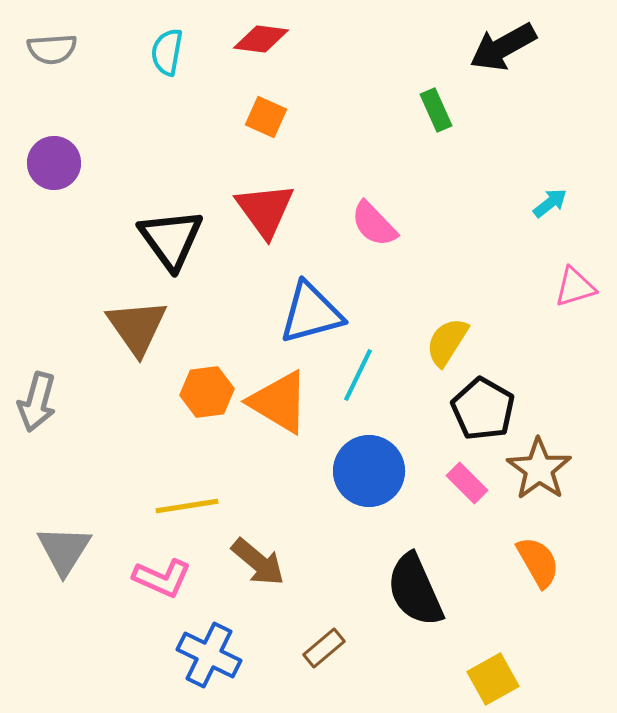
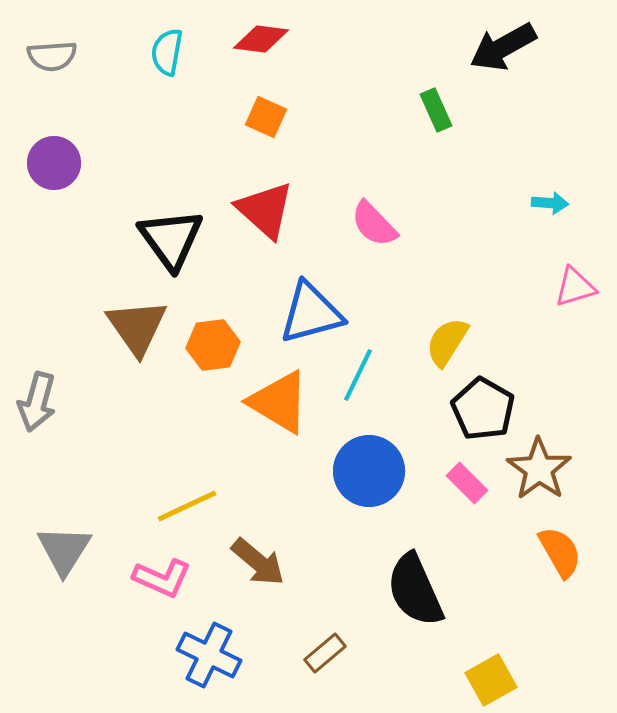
gray semicircle: moved 7 px down
cyan arrow: rotated 42 degrees clockwise
red triangle: rotated 12 degrees counterclockwise
orange hexagon: moved 6 px right, 47 px up
yellow line: rotated 16 degrees counterclockwise
orange semicircle: moved 22 px right, 10 px up
brown rectangle: moved 1 px right, 5 px down
yellow square: moved 2 px left, 1 px down
